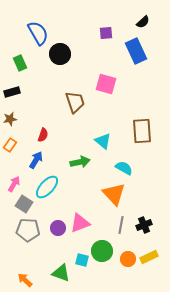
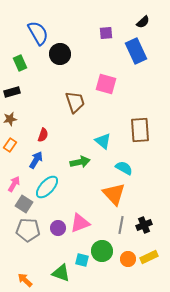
brown rectangle: moved 2 px left, 1 px up
